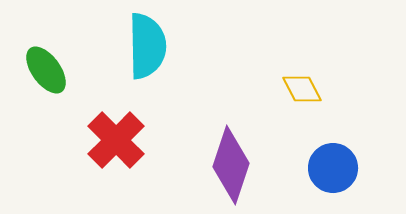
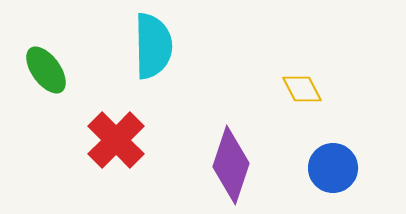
cyan semicircle: moved 6 px right
